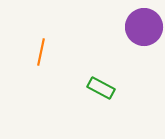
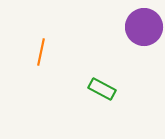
green rectangle: moved 1 px right, 1 px down
